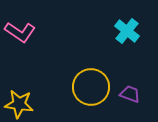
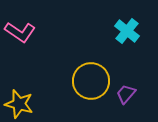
yellow circle: moved 6 px up
purple trapezoid: moved 4 px left; rotated 70 degrees counterclockwise
yellow star: rotated 8 degrees clockwise
